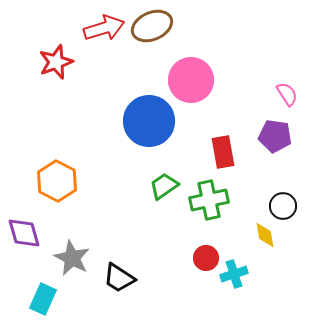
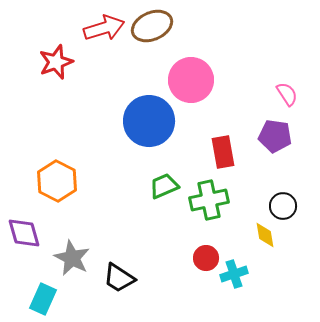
green trapezoid: rotated 12 degrees clockwise
